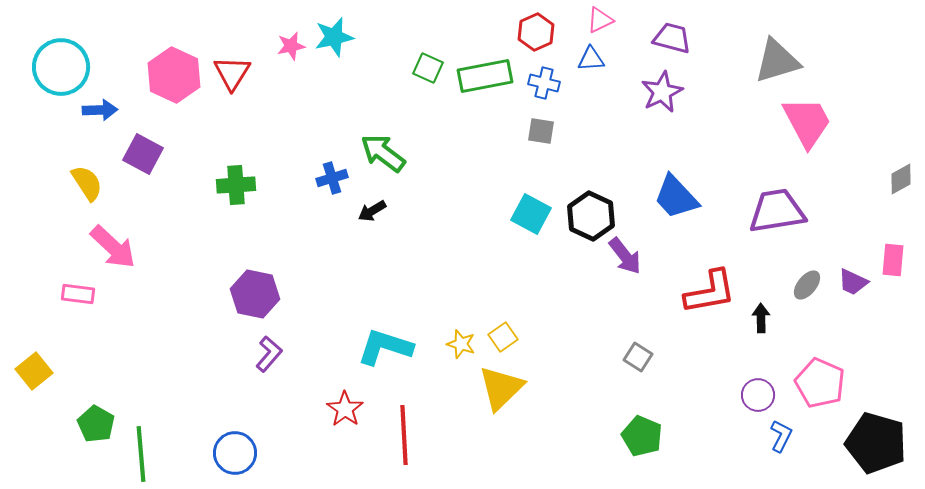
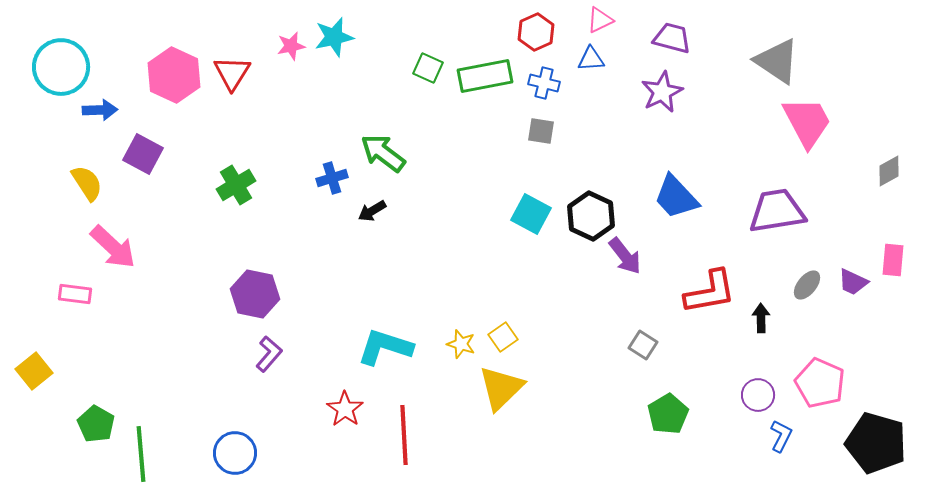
gray triangle at (777, 61): rotated 51 degrees clockwise
gray diamond at (901, 179): moved 12 px left, 8 px up
green cross at (236, 185): rotated 27 degrees counterclockwise
pink rectangle at (78, 294): moved 3 px left
gray square at (638, 357): moved 5 px right, 12 px up
green pentagon at (642, 436): moved 26 px right, 22 px up; rotated 18 degrees clockwise
